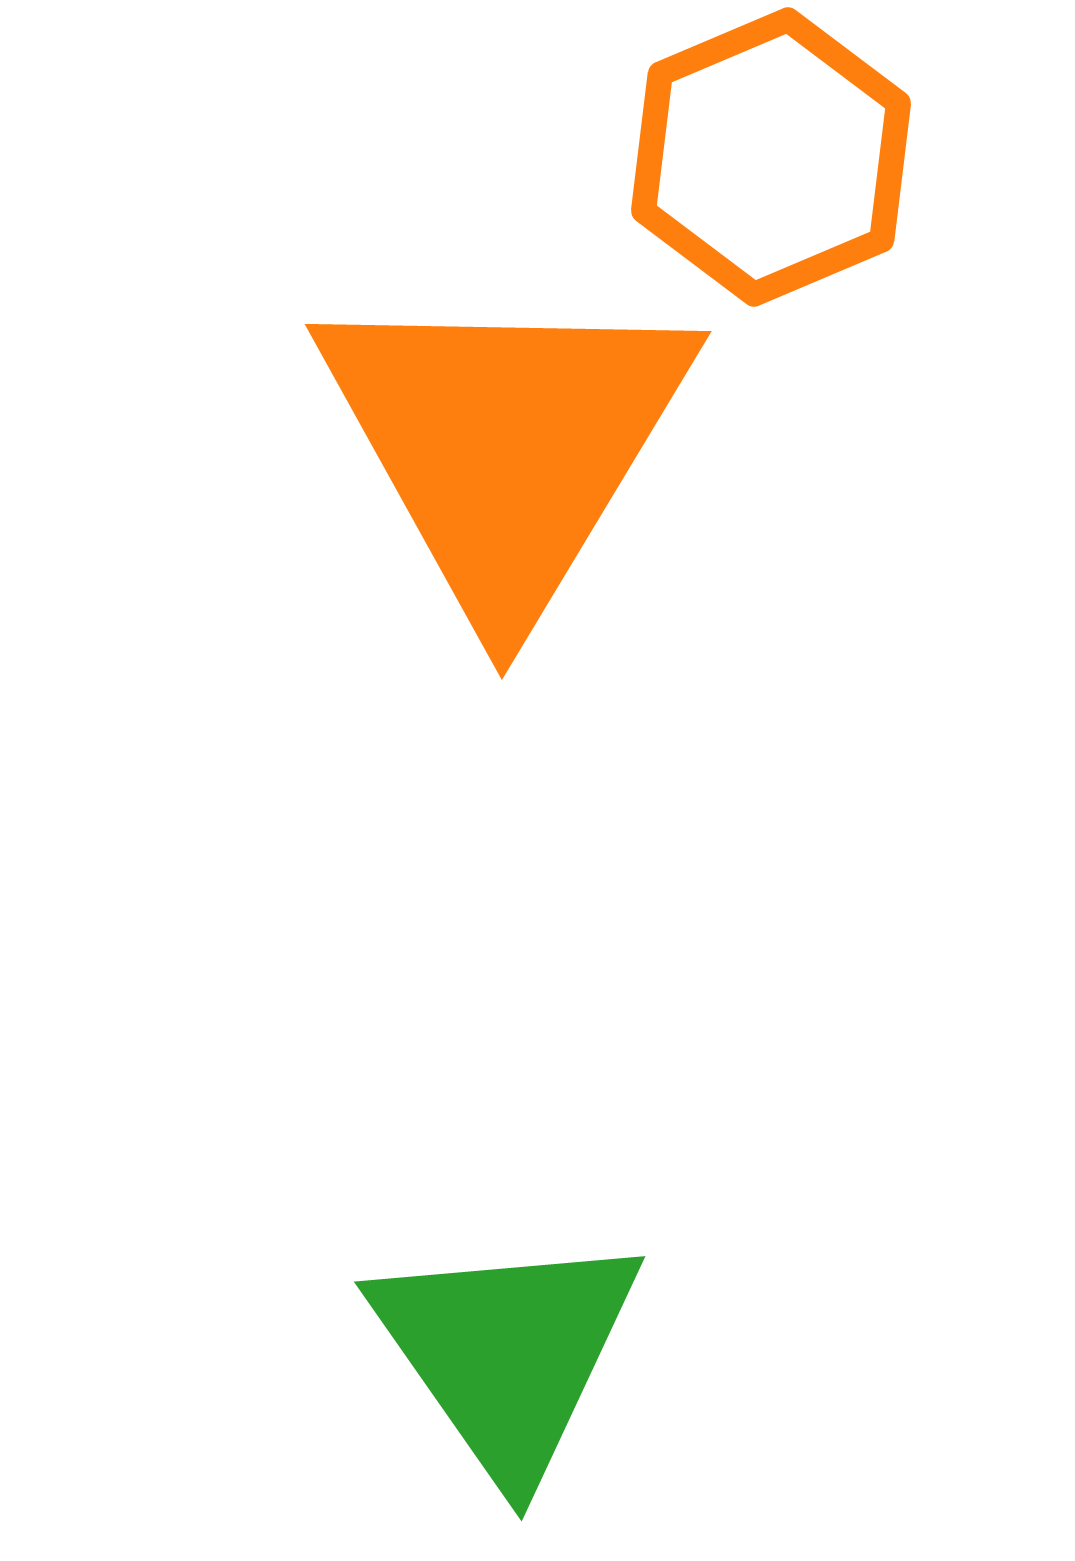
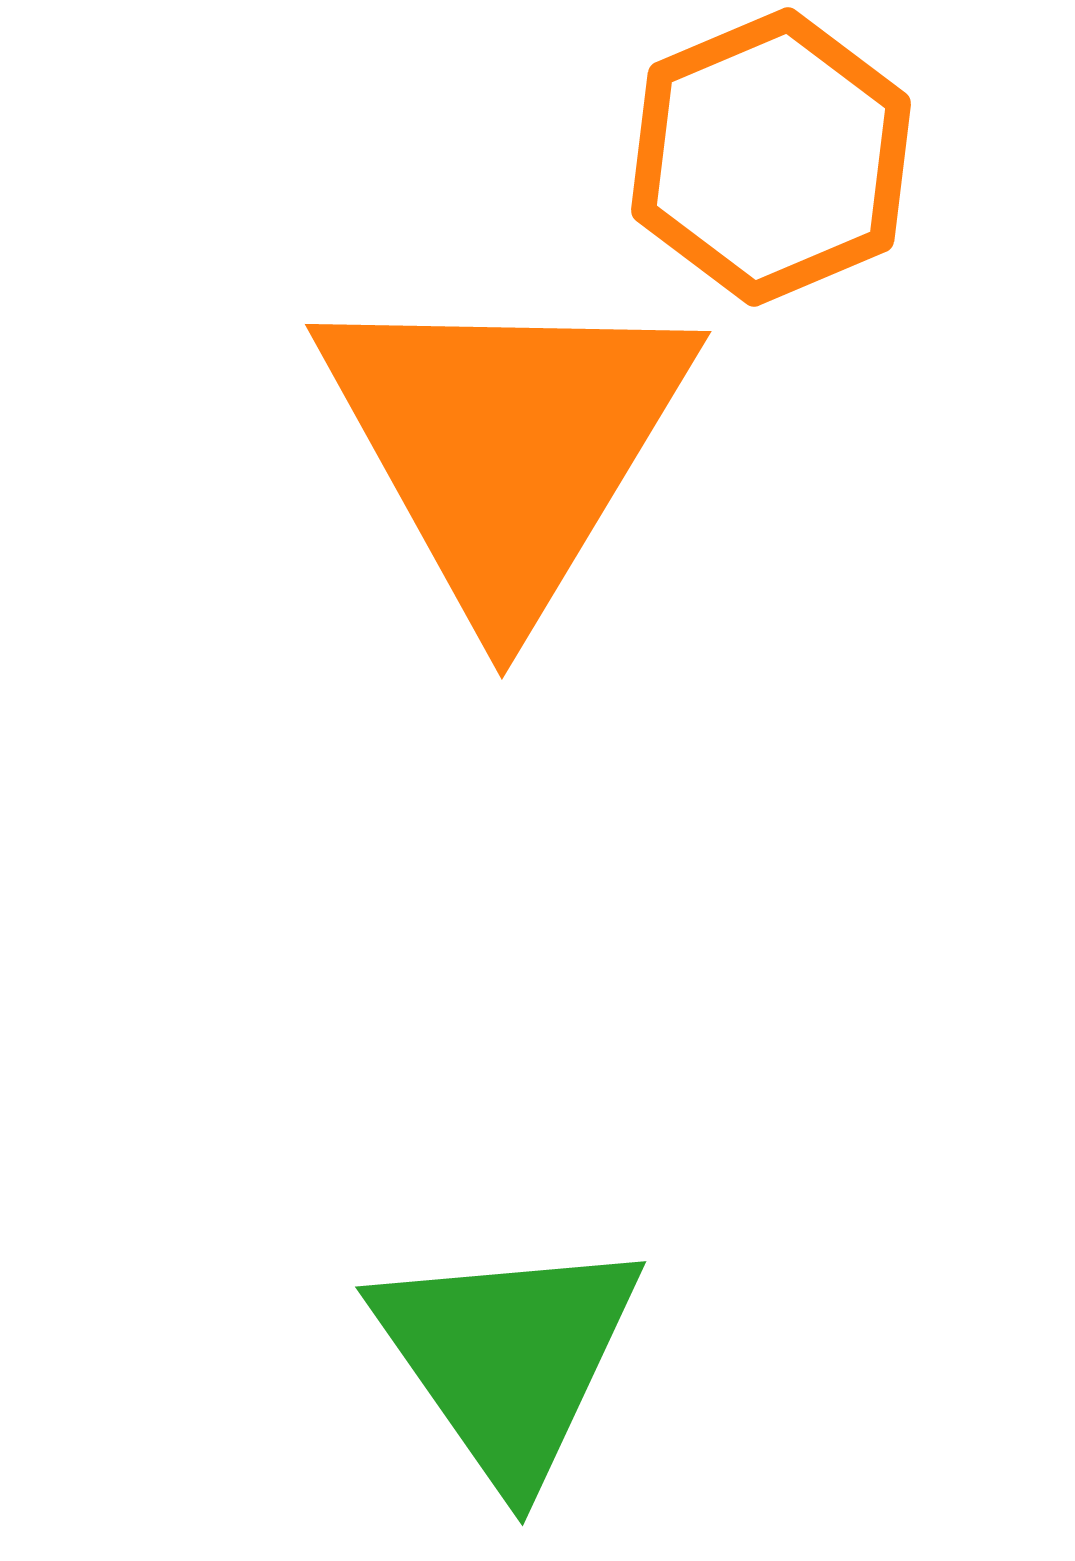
green triangle: moved 1 px right, 5 px down
